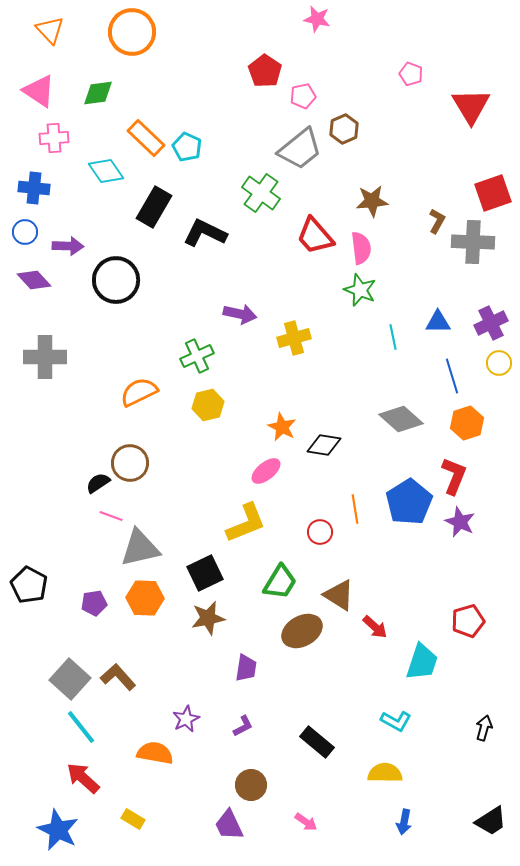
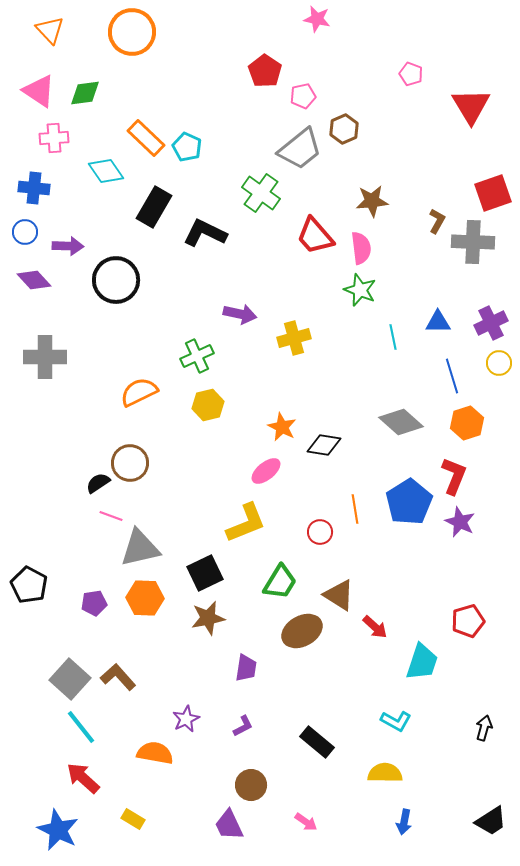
green diamond at (98, 93): moved 13 px left
gray diamond at (401, 419): moved 3 px down
